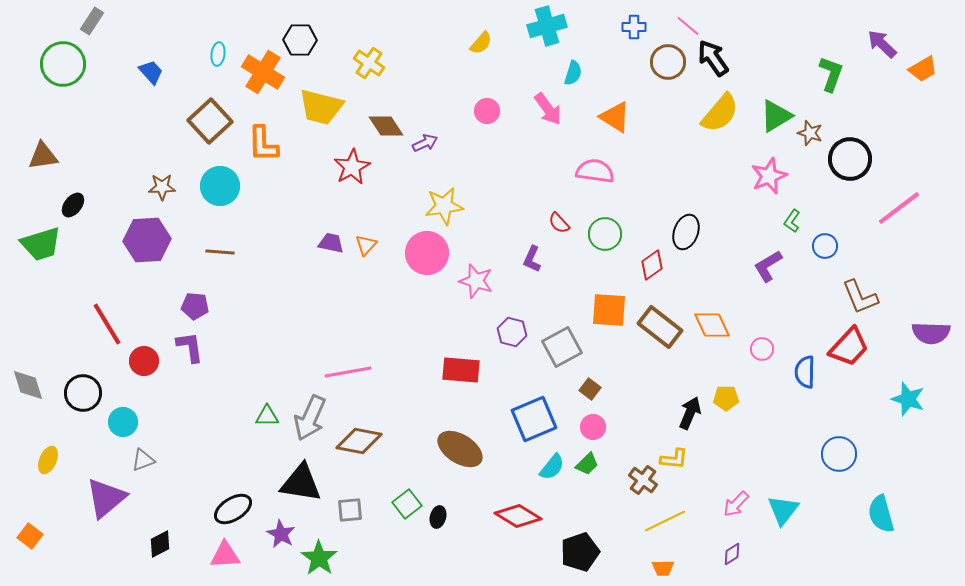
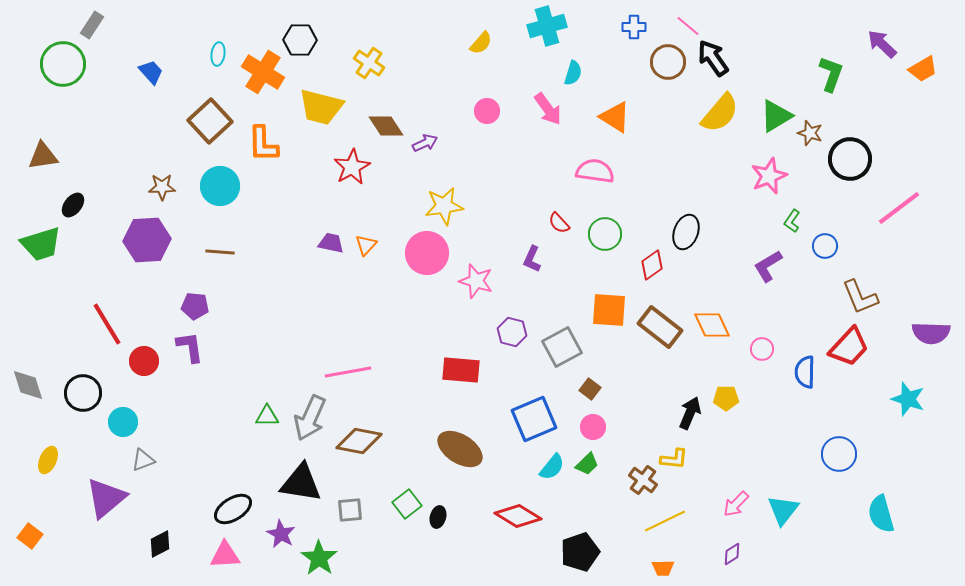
gray rectangle at (92, 21): moved 4 px down
